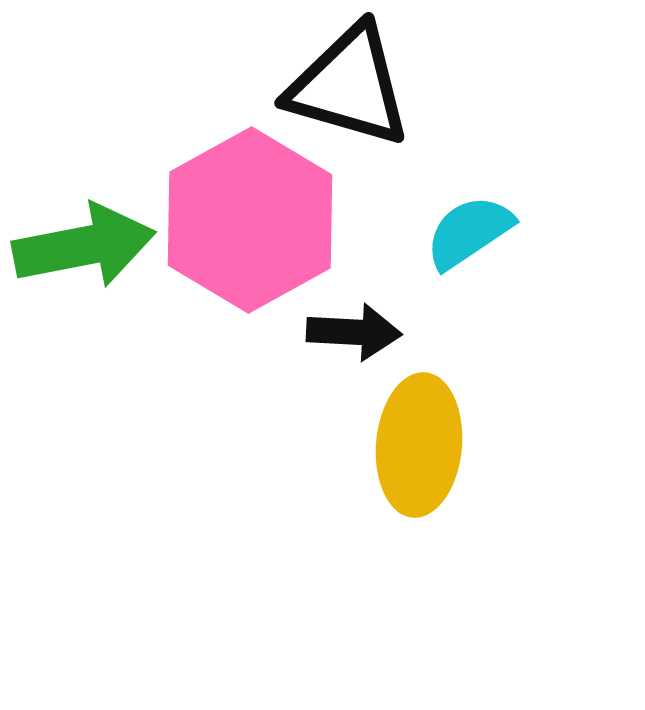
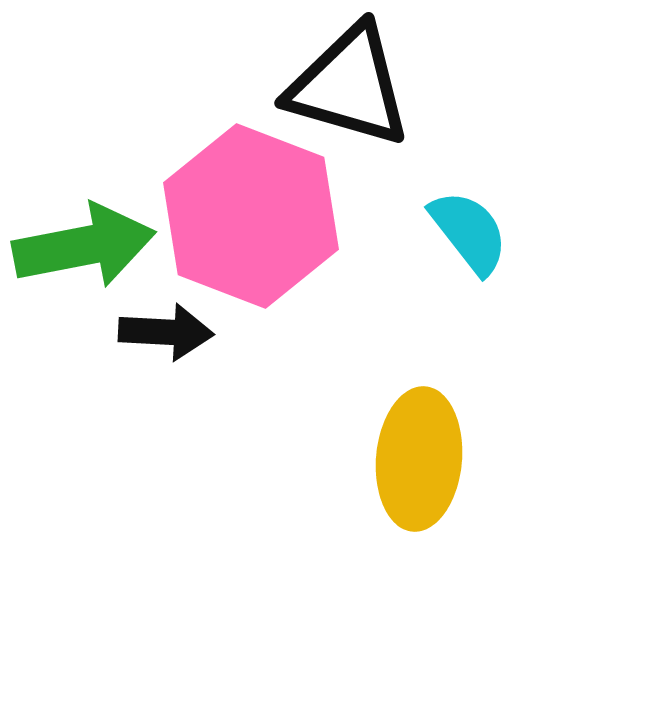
pink hexagon: moved 1 px right, 4 px up; rotated 10 degrees counterclockwise
cyan semicircle: rotated 86 degrees clockwise
black arrow: moved 188 px left
yellow ellipse: moved 14 px down
